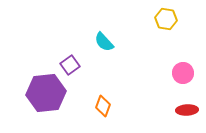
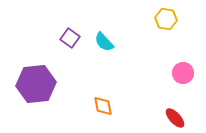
purple square: moved 27 px up; rotated 18 degrees counterclockwise
purple hexagon: moved 10 px left, 9 px up
orange diamond: rotated 30 degrees counterclockwise
red ellipse: moved 12 px left, 8 px down; rotated 50 degrees clockwise
